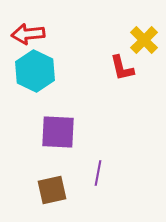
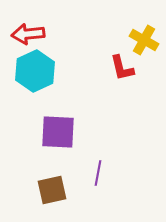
yellow cross: rotated 16 degrees counterclockwise
cyan hexagon: rotated 9 degrees clockwise
